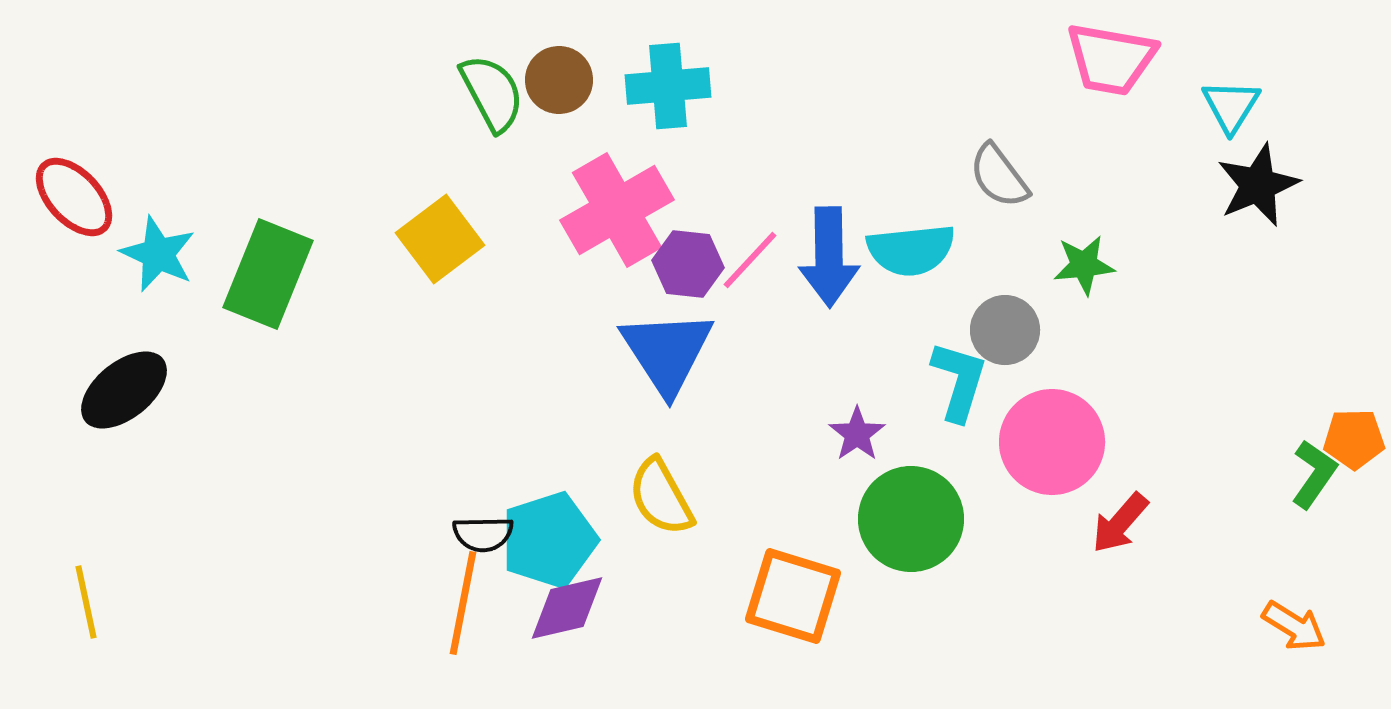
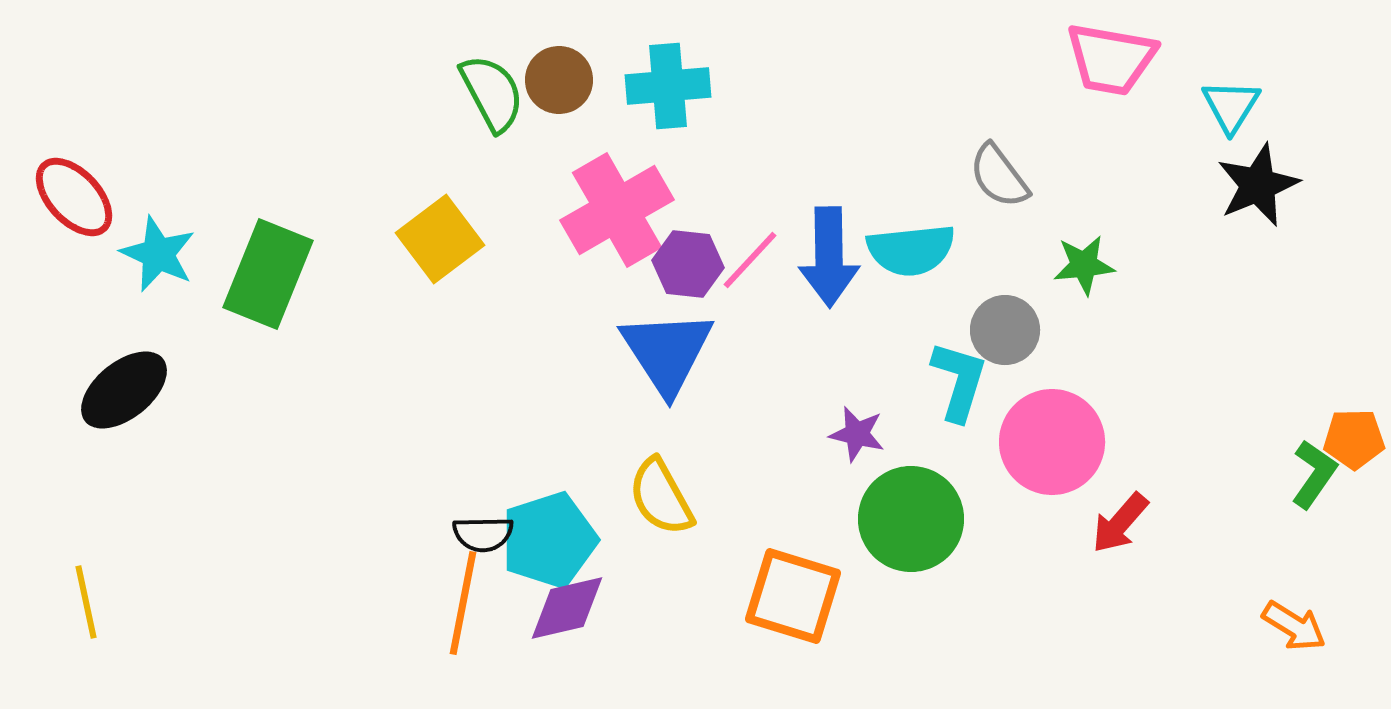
purple star: rotated 24 degrees counterclockwise
